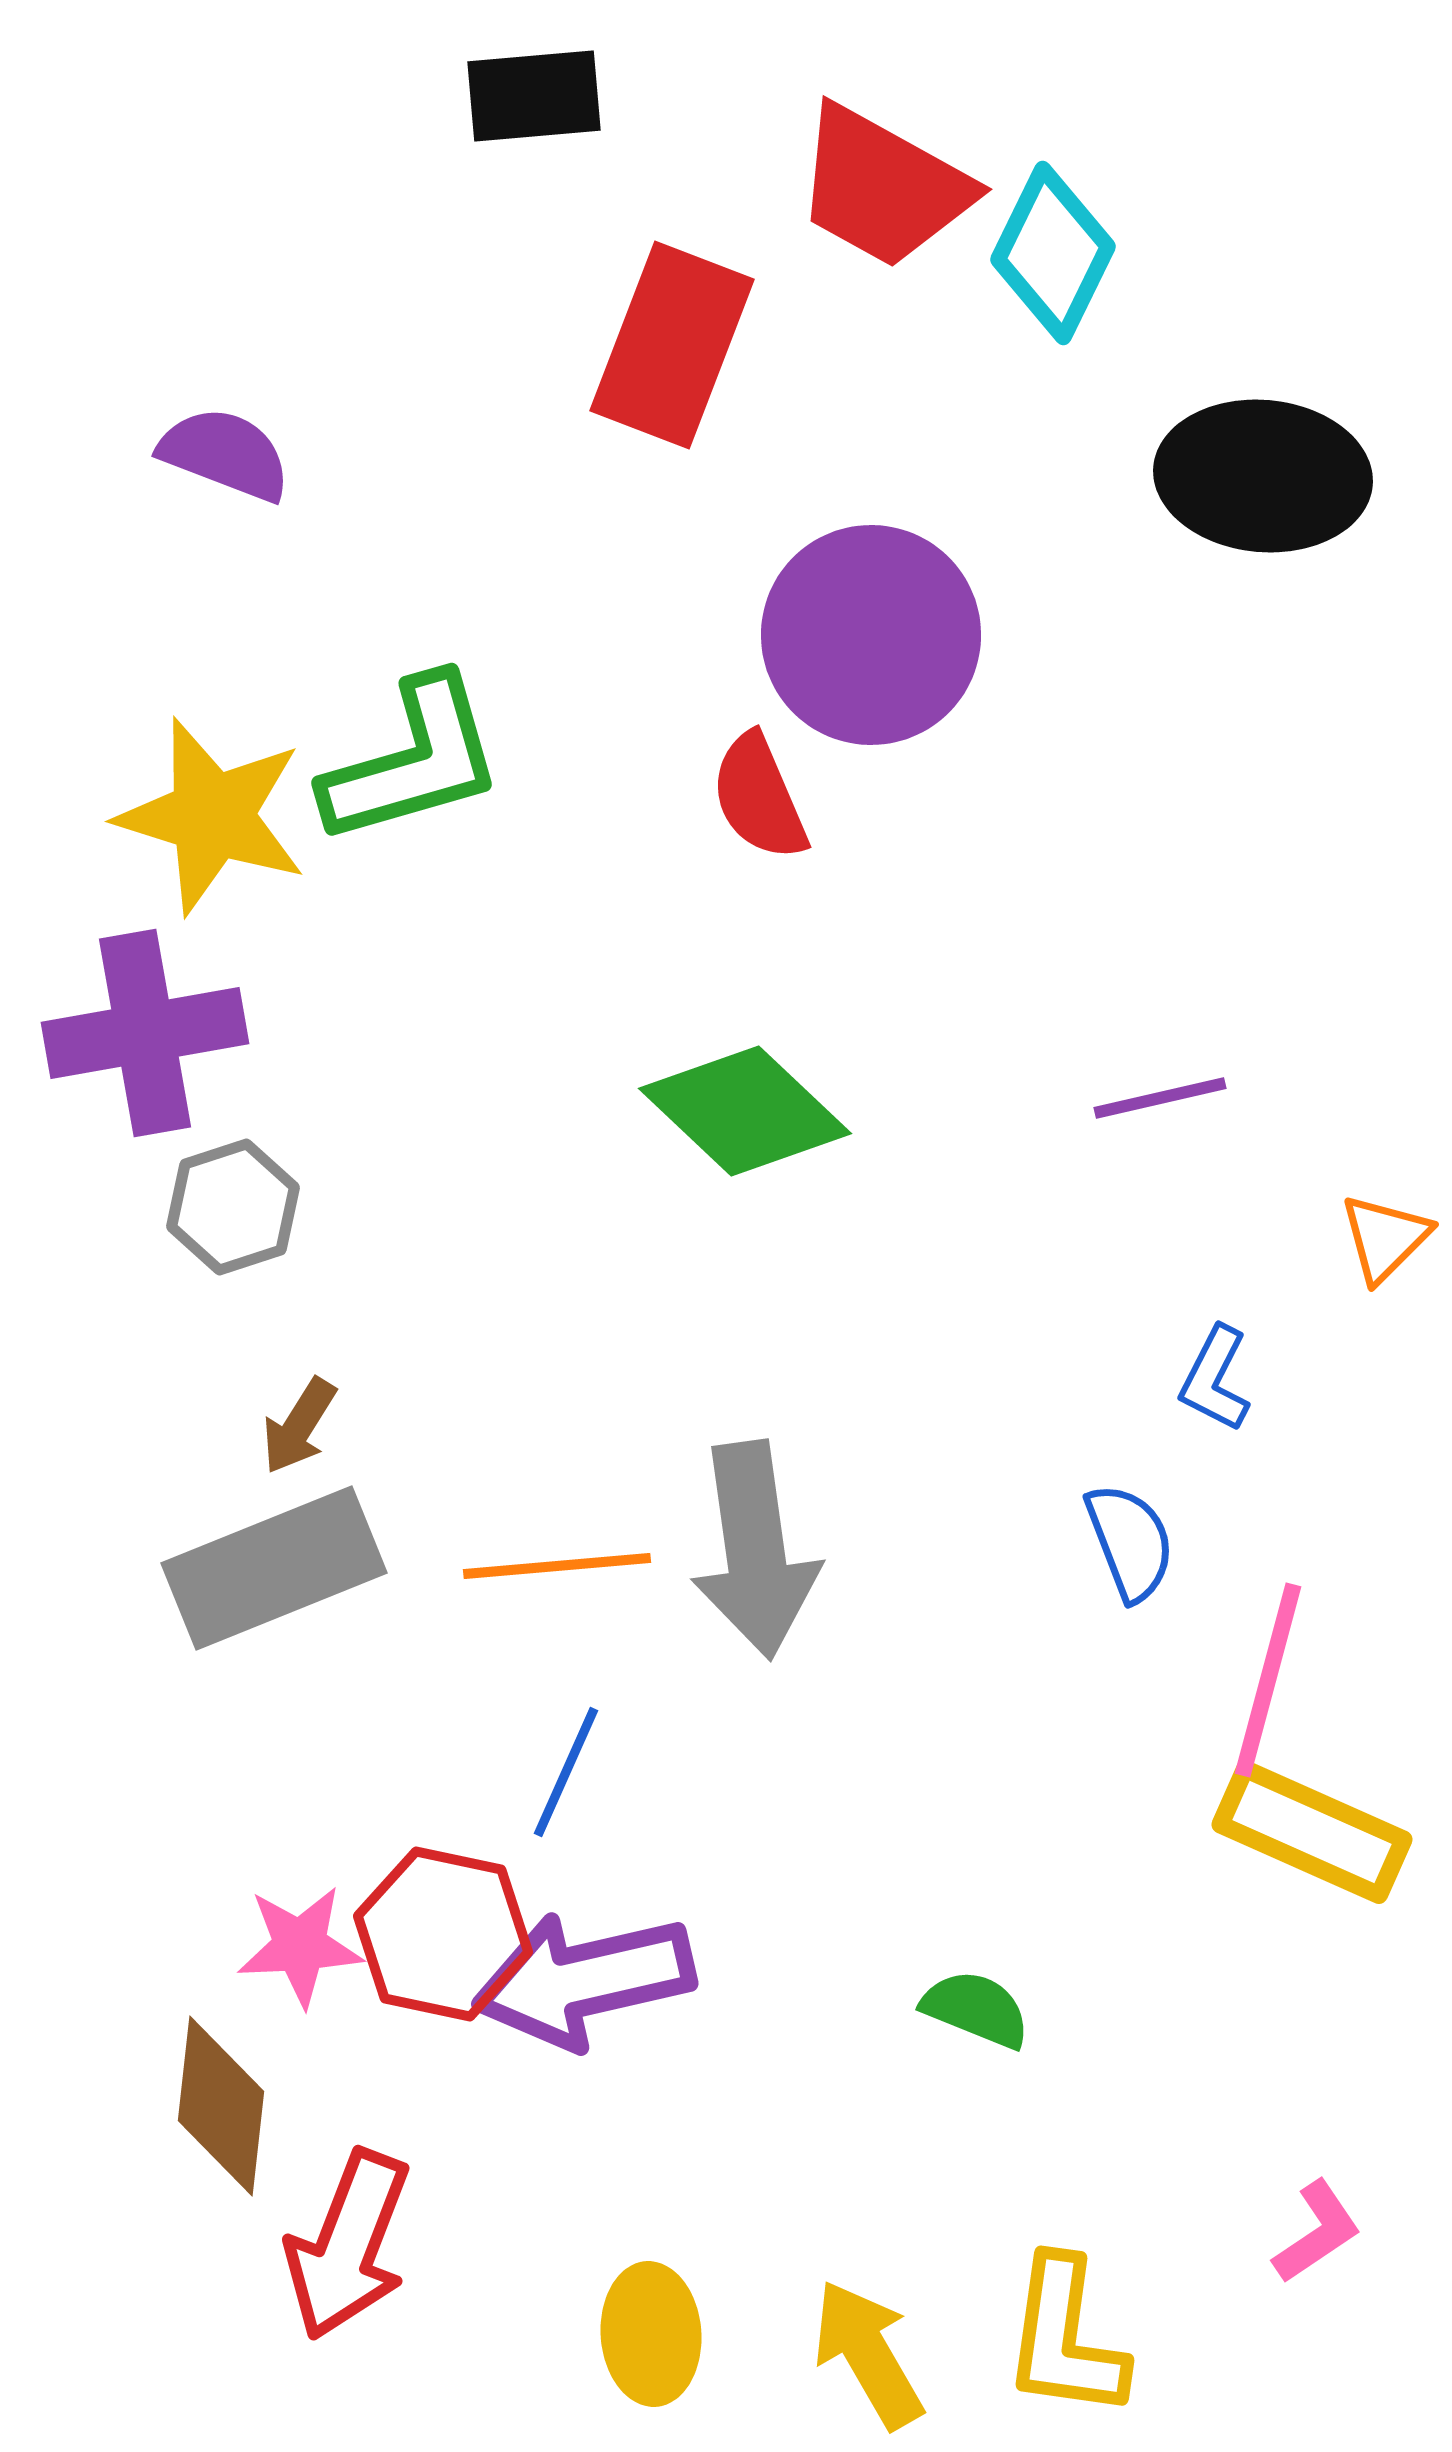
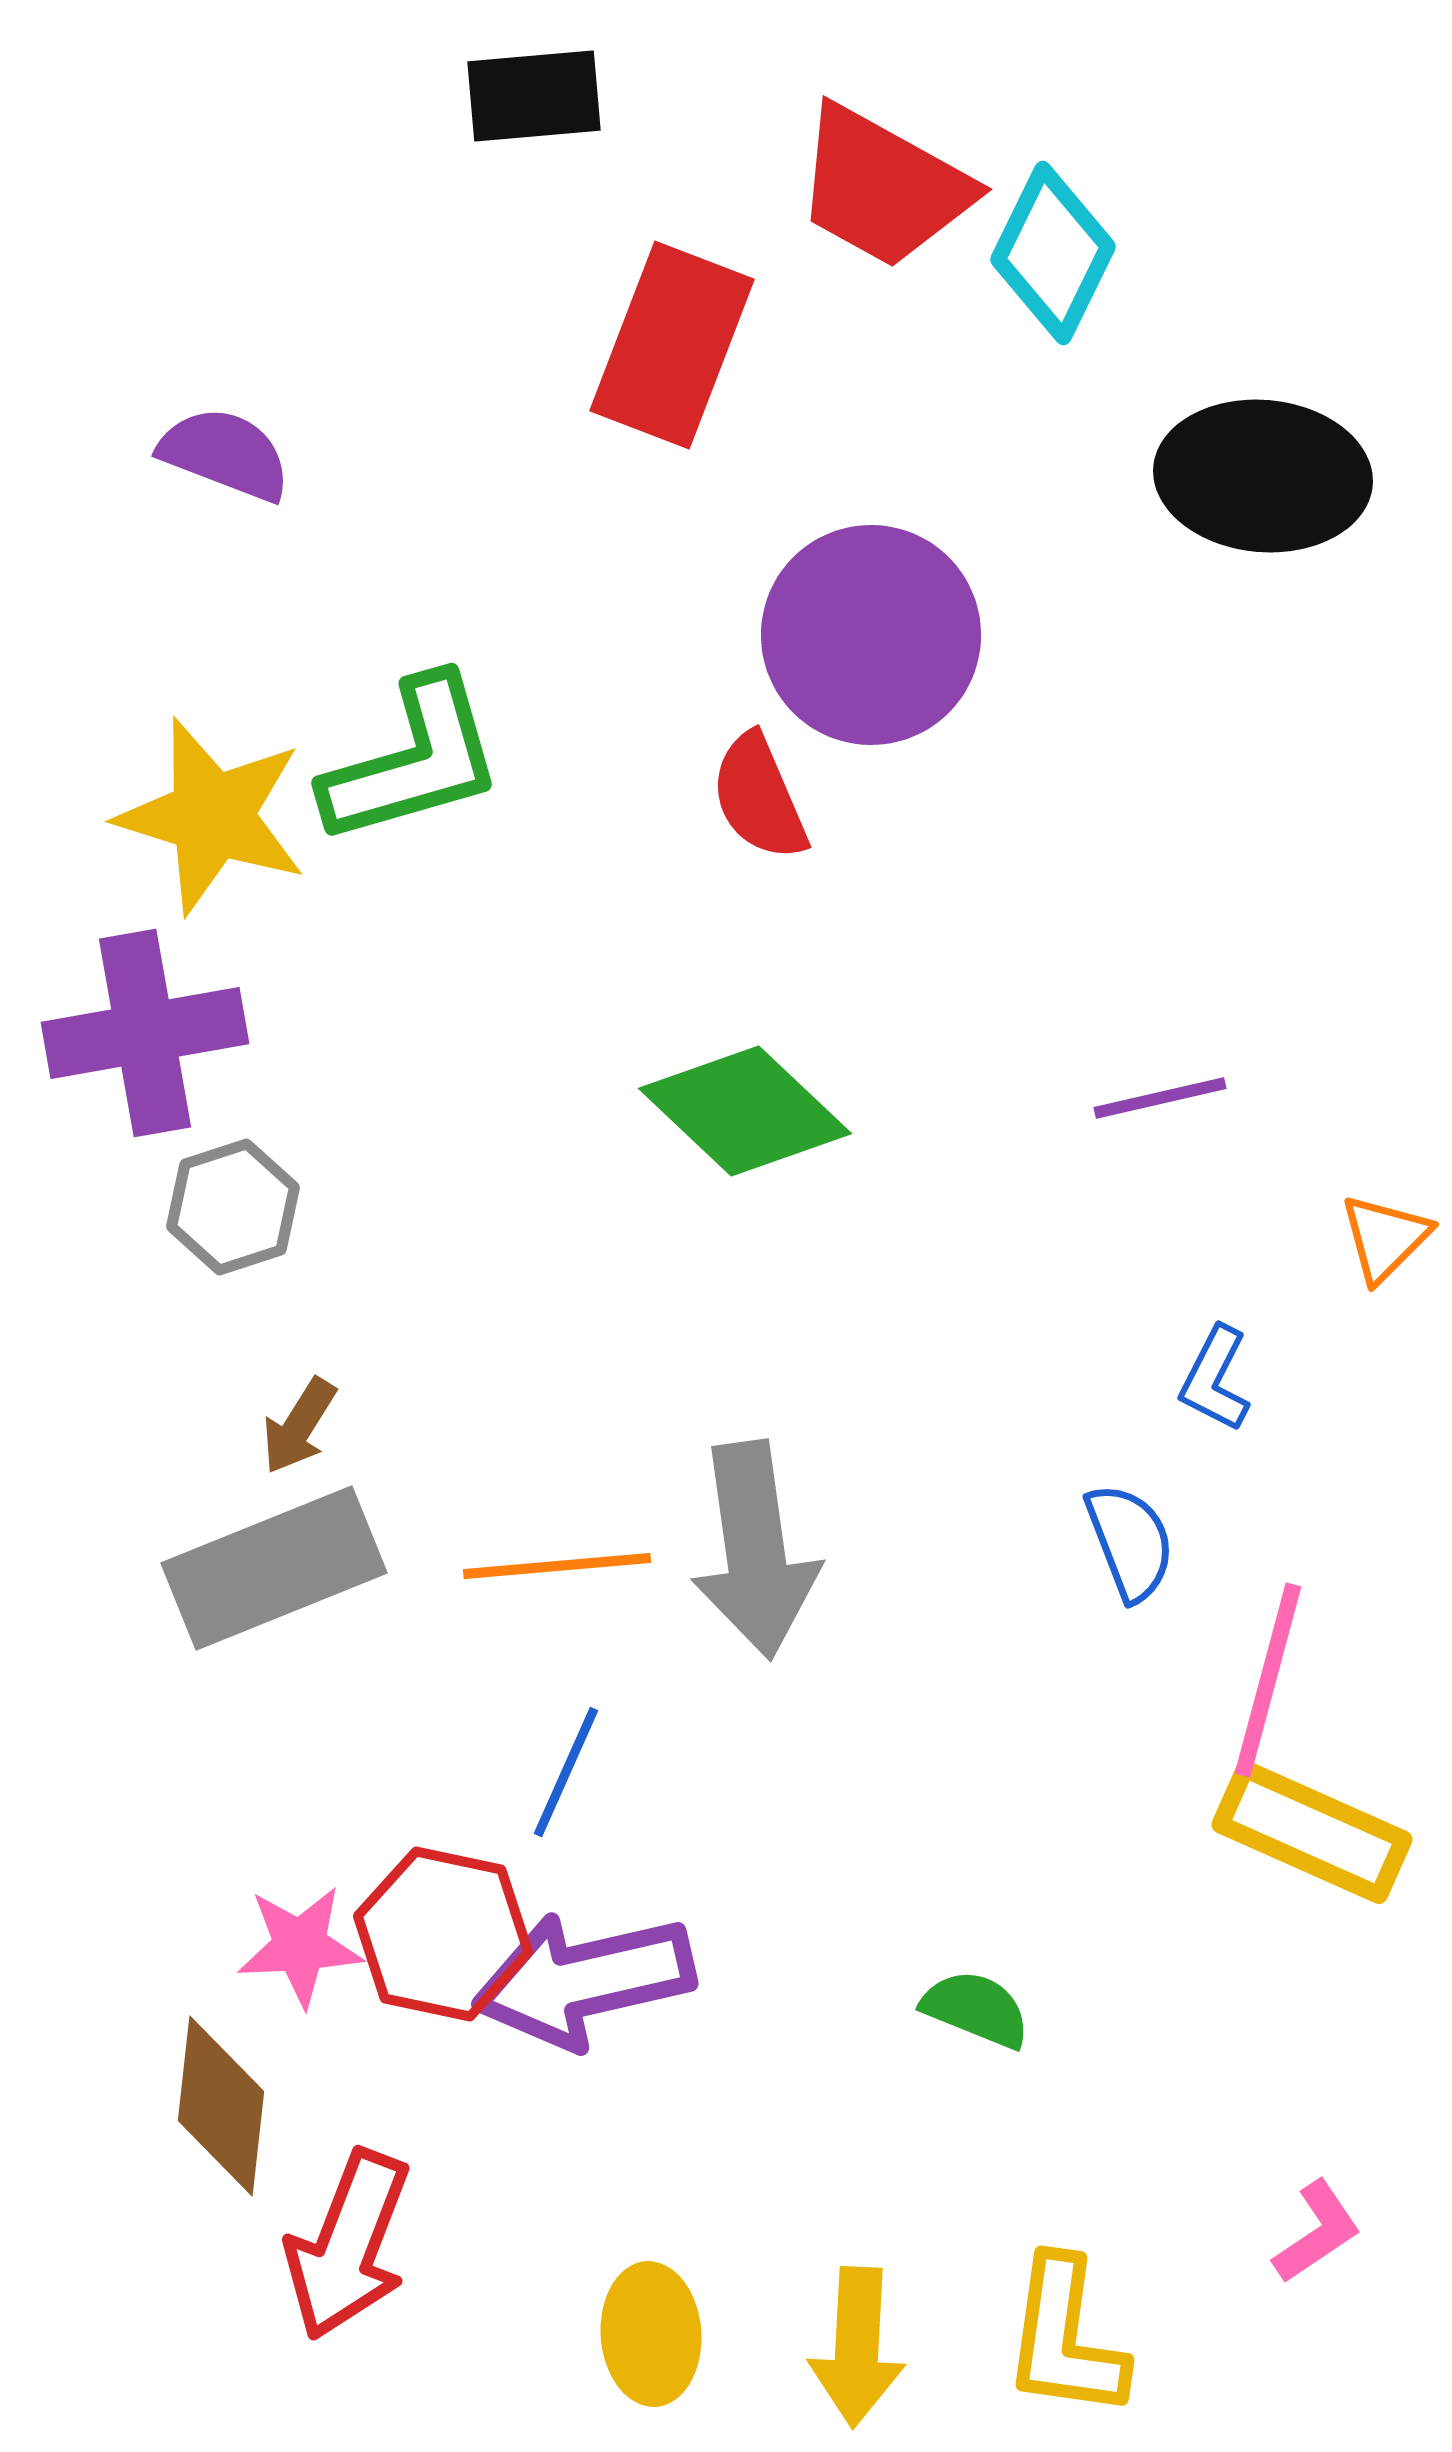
yellow arrow: moved 11 px left, 7 px up; rotated 147 degrees counterclockwise
